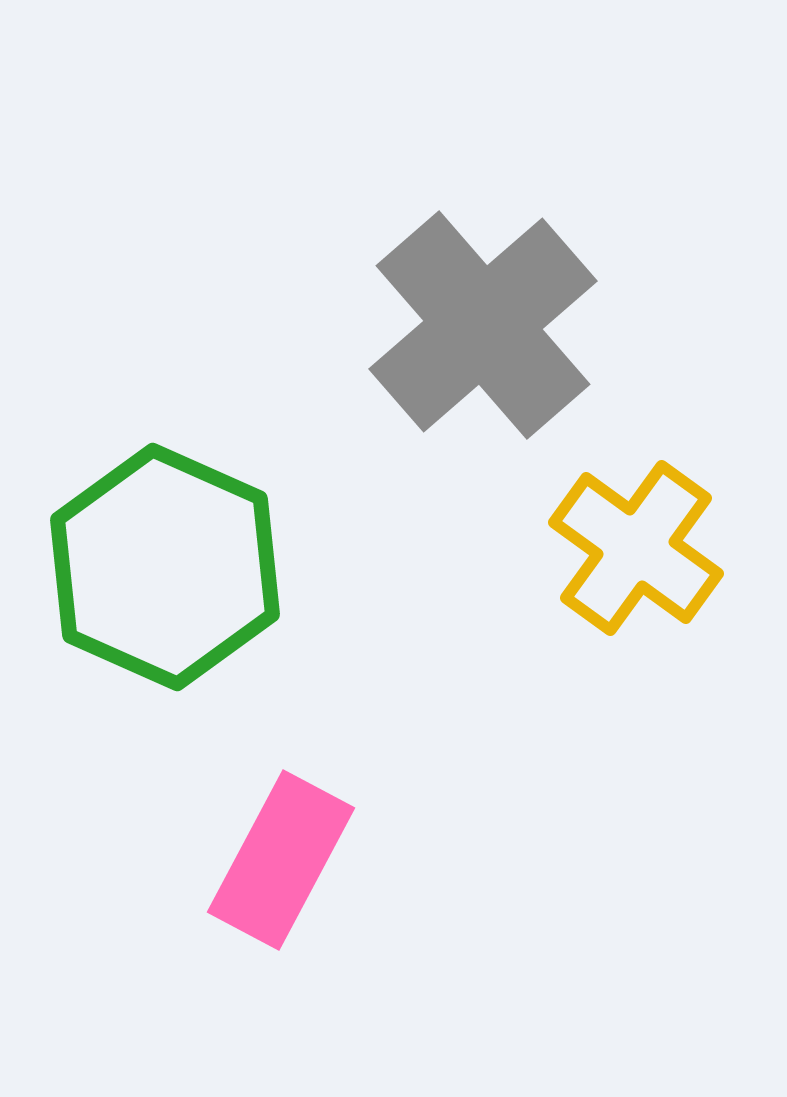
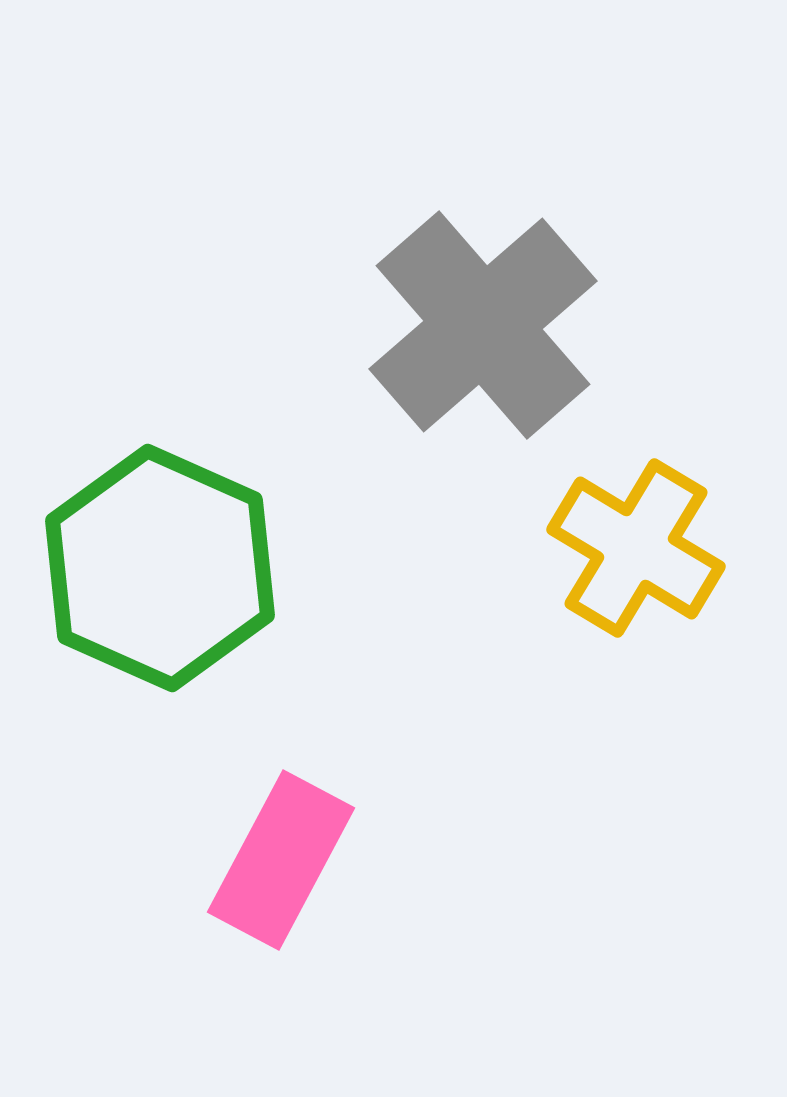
yellow cross: rotated 5 degrees counterclockwise
green hexagon: moved 5 px left, 1 px down
